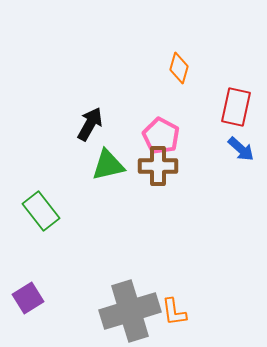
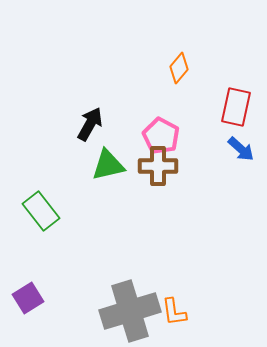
orange diamond: rotated 24 degrees clockwise
